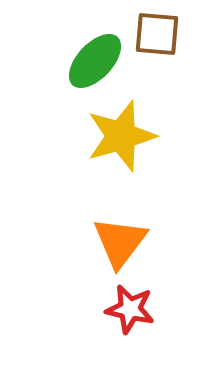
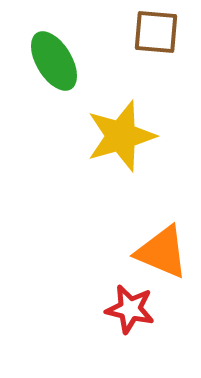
brown square: moved 1 px left, 2 px up
green ellipse: moved 41 px left; rotated 74 degrees counterclockwise
orange triangle: moved 42 px right, 10 px down; rotated 44 degrees counterclockwise
